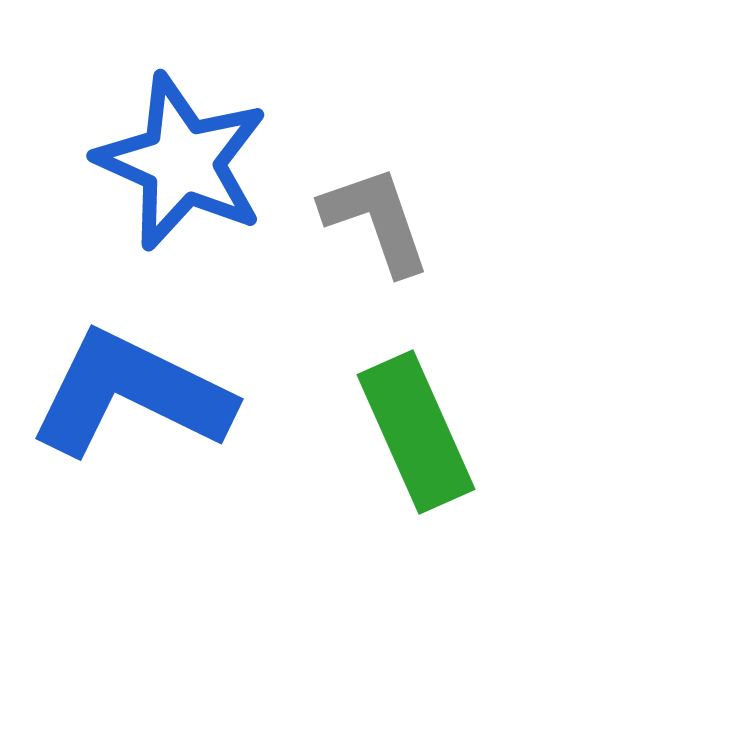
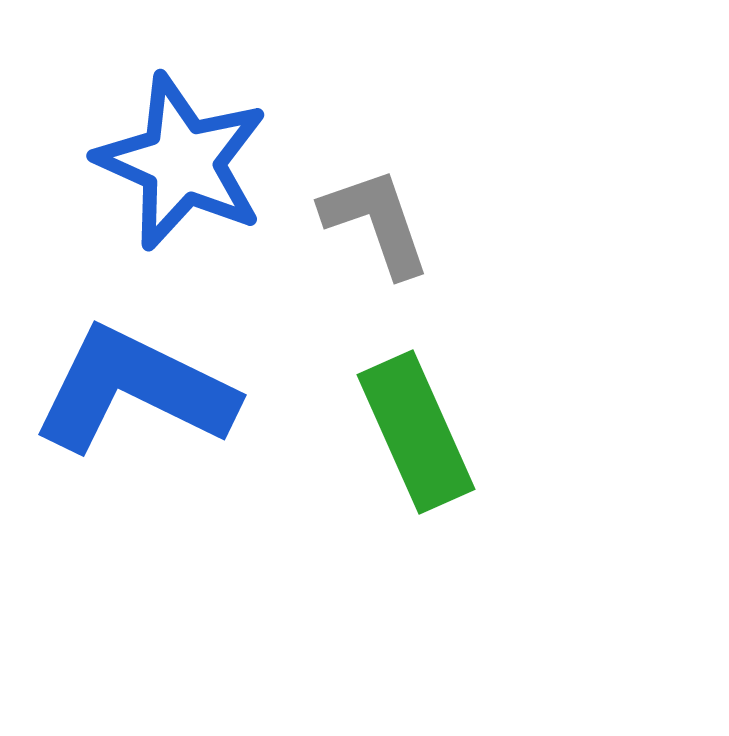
gray L-shape: moved 2 px down
blue L-shape: moved 3 px right, 4 px up
